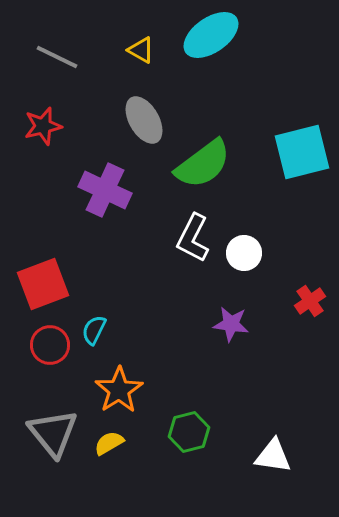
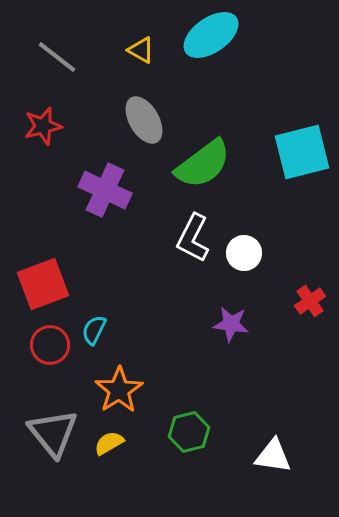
gray line: rotated 12 degrees clockwise
